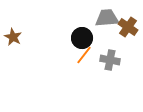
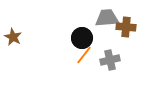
brown cross: moved 2 px left; rotated 30 degrees counterclockwise
gray cross: rotated 24 degrees counterclockwise
